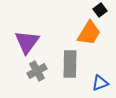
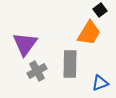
purple triangle: moved 2 px left, 2 px down
